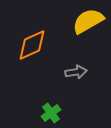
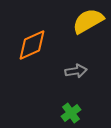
gray arrow: moved 1 px up
green cross: moved 20 px right
